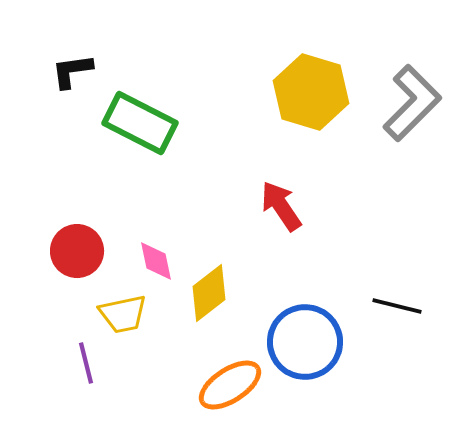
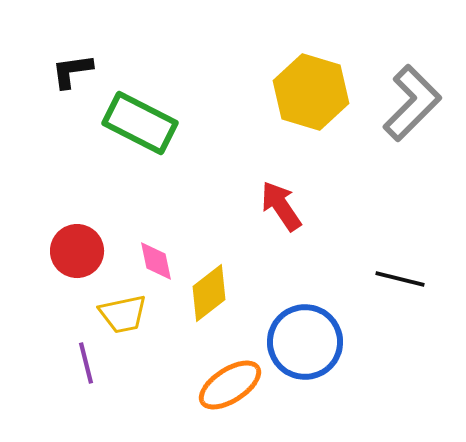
black line: moved 3 px right, 27 px up
